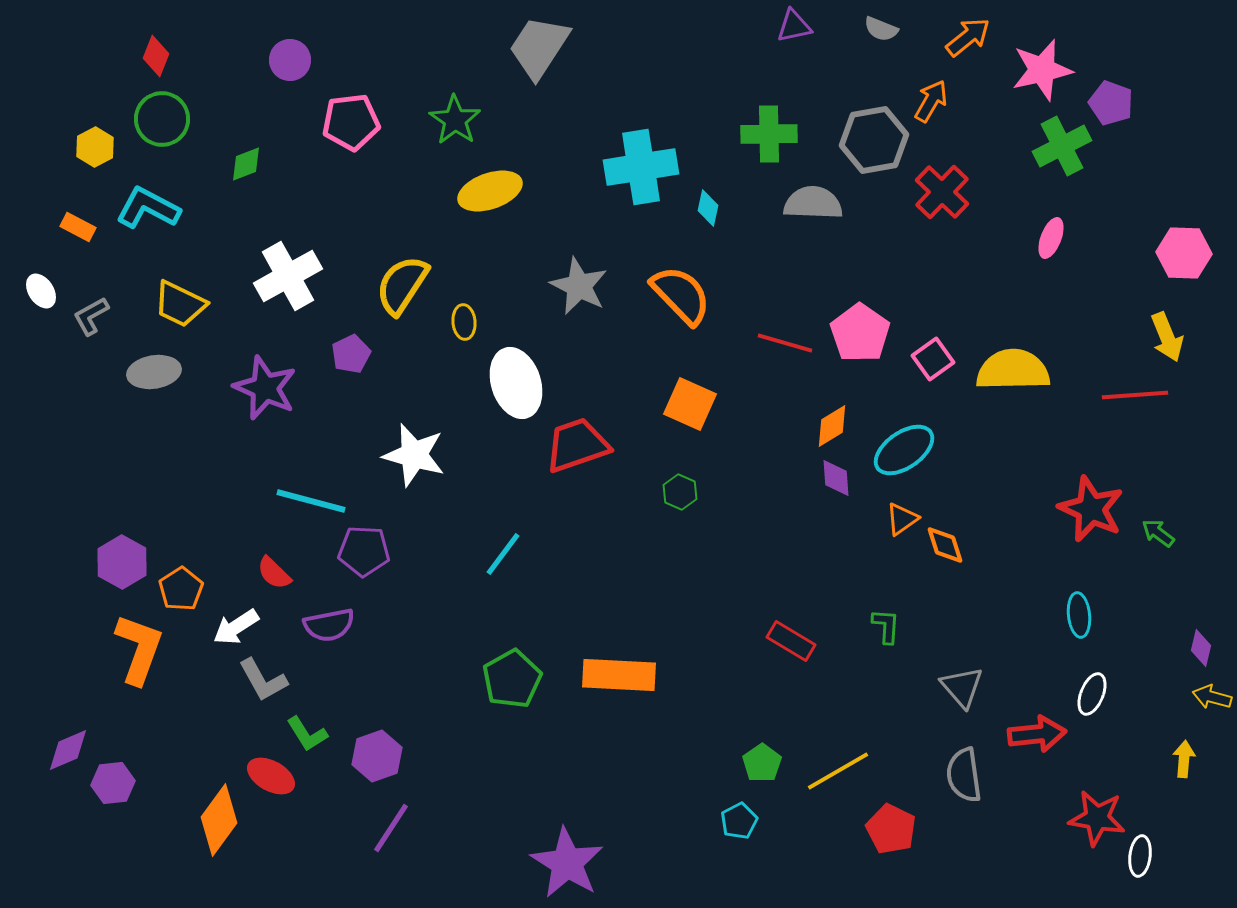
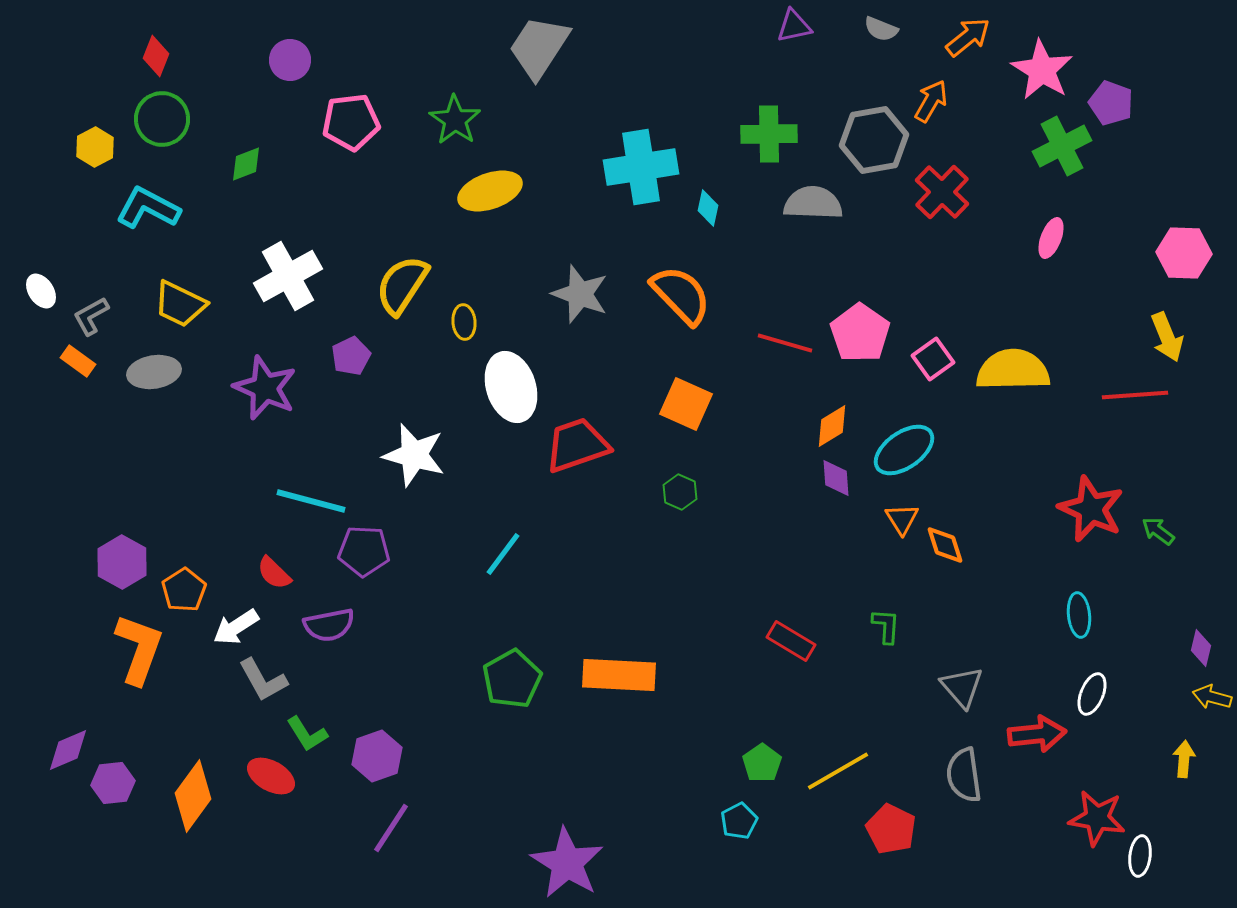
pink star at (1042, 70): rotated 28 degrees counterclockwise
orange rectangle at (78, 227): moved 134 px down; rotated 8 degrees clockwise
gray star at (579, 286): moved 1 px right, 8 px down; rotated 6 degrees counterclockwise
purple pentagon at (351, 354): moved 2 px down
white ellipse at (516, 383): moved 5 px left, 4 px down
orange square at (690, 404): moved 4 px left
orange triangle at (902, 519): rotated 27 degrees counterclockwise
green arrow at (1158, 533): moved 2 px up
orange pentagon at (181, 589): moved 3 px right, 1 px down
orange diamond at (219, 820): moved 26 px left, 24 px up
